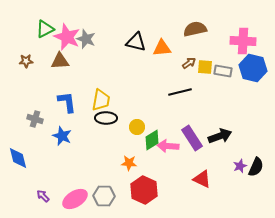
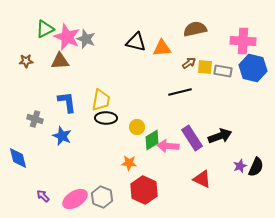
gray hexagon: moved 2 px left, 1 px down; rotated 20 degrees clockwise
